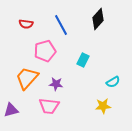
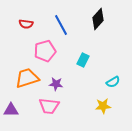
orange trapezoid: rotated 30 degrees clockwise
purple triangle: rotated 14 degrees clockwise
